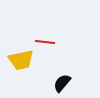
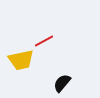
red line: moved 1 px left, 1 px up; rotated 36 degrees counterclockwise
